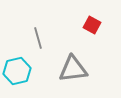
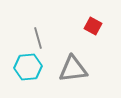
red square: moved 1 px right, 1 px down
cyan hexagon: moved 11 px right, 4 px up; rotated 8 degrees clockwise
